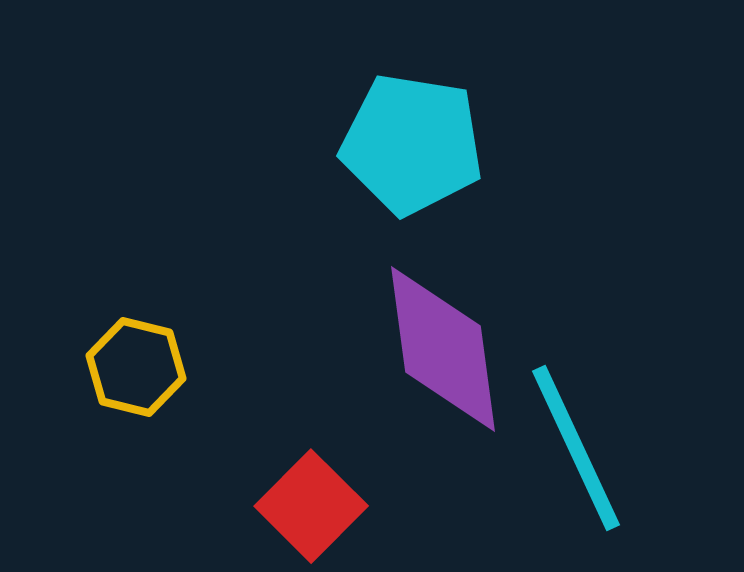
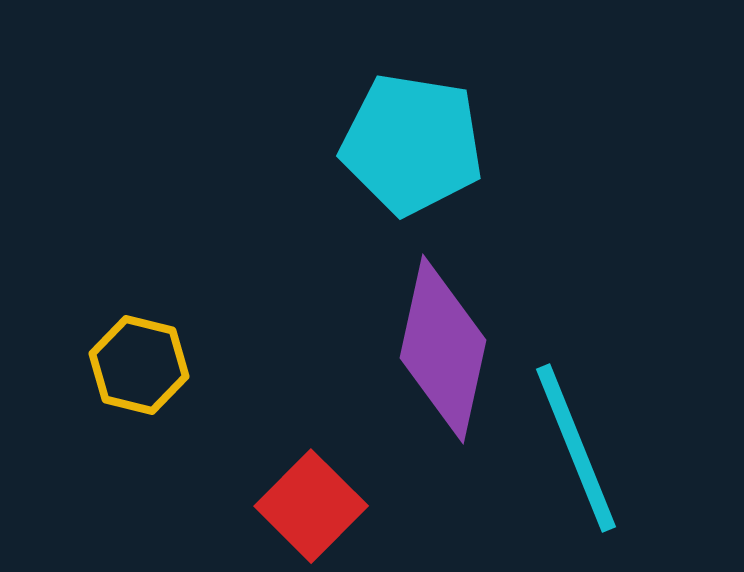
purple diamond: rotated 20 degrees clockwise
yellow hexagon: moved 3 px right, 2 px up
cyan line: rotated 3 degrees clockwise
